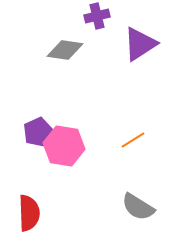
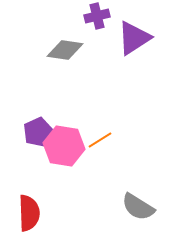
purple triangle: moved 6 px left, 6 px up
orange line: moved 33 px left
